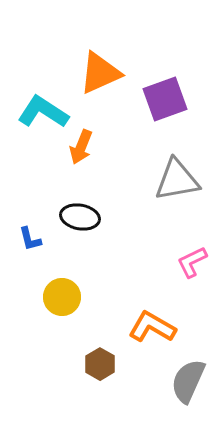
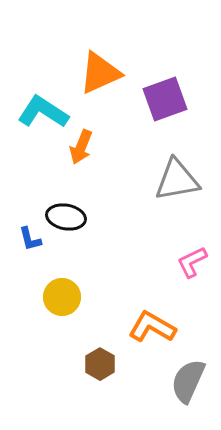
black ellipse: moved 14 px left
